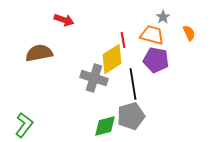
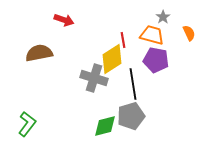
green L-shape: moved 3 px right, 1 px up
